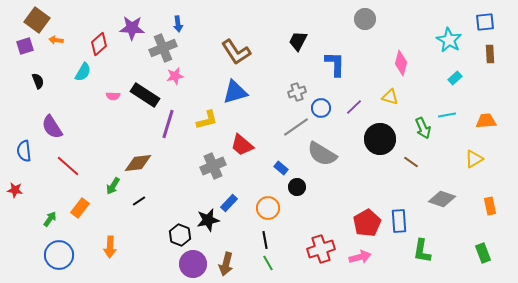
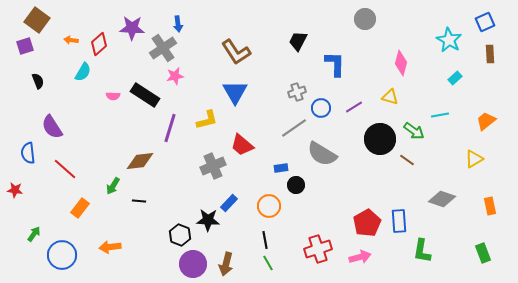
blue square at (485, 22): rotated 18 degrees counterclockwise
orange arrow at (56, 40): moved 15 px right
gray cross at (163, 48): rotated 12 degrees counterclockwise
blue triangle at (235, 92): rotated 44 degrees counterclockwise
purple line at (354, 107): rotated 12 degrees clockwise
cyan line at (447, 115): moved 7 px left
orange trapezoid at (486, 121): rotated 35 degrees counterclockwise
purple line at (168, 124): moved 2 px right, 4 px down
gray line at (296, 127): moved 2 px left, 1 px down
green arrow at (423, 128): moved 9 px left, 3 px down; rotated 30 degrees counterclockwise
blue semicircle at (24, 151): moved 4 px right, 2 px down
brown line at (411, 162): moved 4 px left, 2 px up
brown diamond at (138, 163): moved 2 px right, 2 px up
red line at (68, 166): moved 3 px left, 3 px down
blue rectangle at (281, 168): rotated 48 degrees counterclockwise
black circle at (297, 187): moved 1 px left, 2 px up
black line at (139, 201): rotated 40 degrees clockwise
orange circle at (268, 208): moved 1 px right, 2 px up
green arrow at (50, 219): moved 16 px left, 15 px down
black star at (208, 220): rotated 15 degrees clockwise
orange arrow at (110, 247): rotated 80 degrees clockwise
red cross at (321, 249): moved 3 px left
blue circle at (59, 255): moved 3 px right
